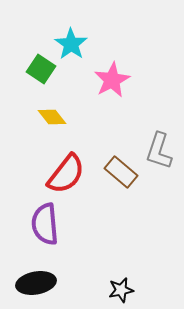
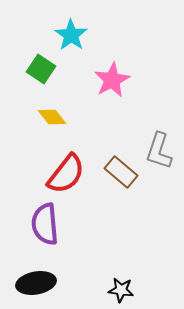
cyan star: moved 9 px up
black star: rotated 20 degrees clockwise
